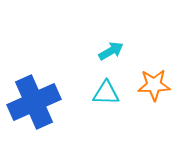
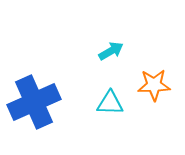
cyan triangle: moved 4 px right, 10 px down
